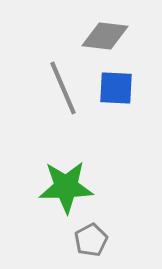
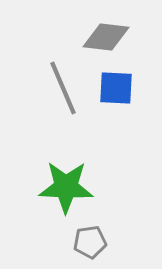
gray diamond: moved 1 px right, 1 px down
green star: rotated 4 degrees clockwise
gray pentagon: moved 1 px left, 2 px down; rotated 20 degrees clockwise
